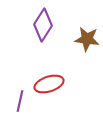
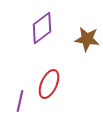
purple diamond: moved 1 px left, 3 px down; rotated 20 degrees clockwise
red ellipse: rotated 48 degrees counterclockwise
